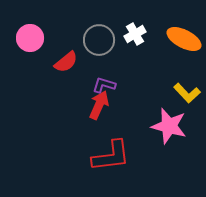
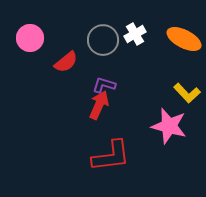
gray circle: moved 4 px right
